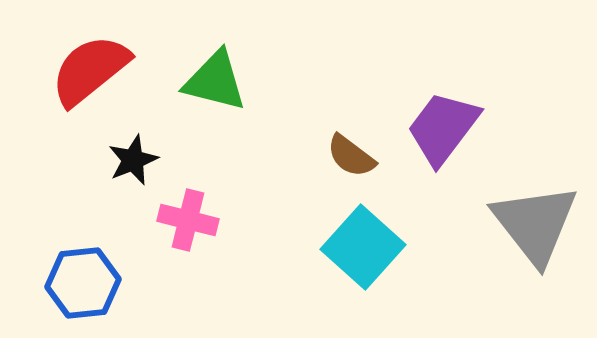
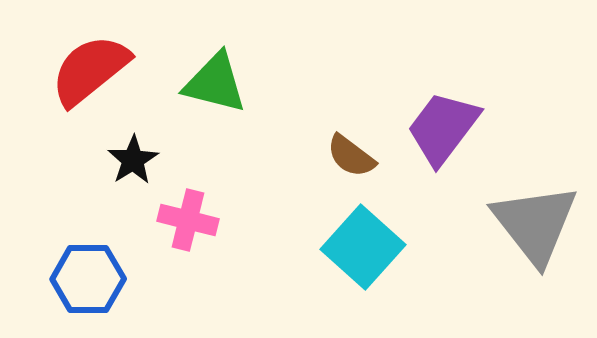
green triangle: moved 2 px down
black star: rotated 9 degrees counterclockwise
blue hexagon: moved 5 px right, 4 px up; rotated 6 degrees clockwise
